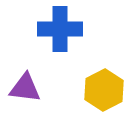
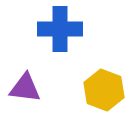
yellow hexagon: rotated 12 degrees counterclockwise
